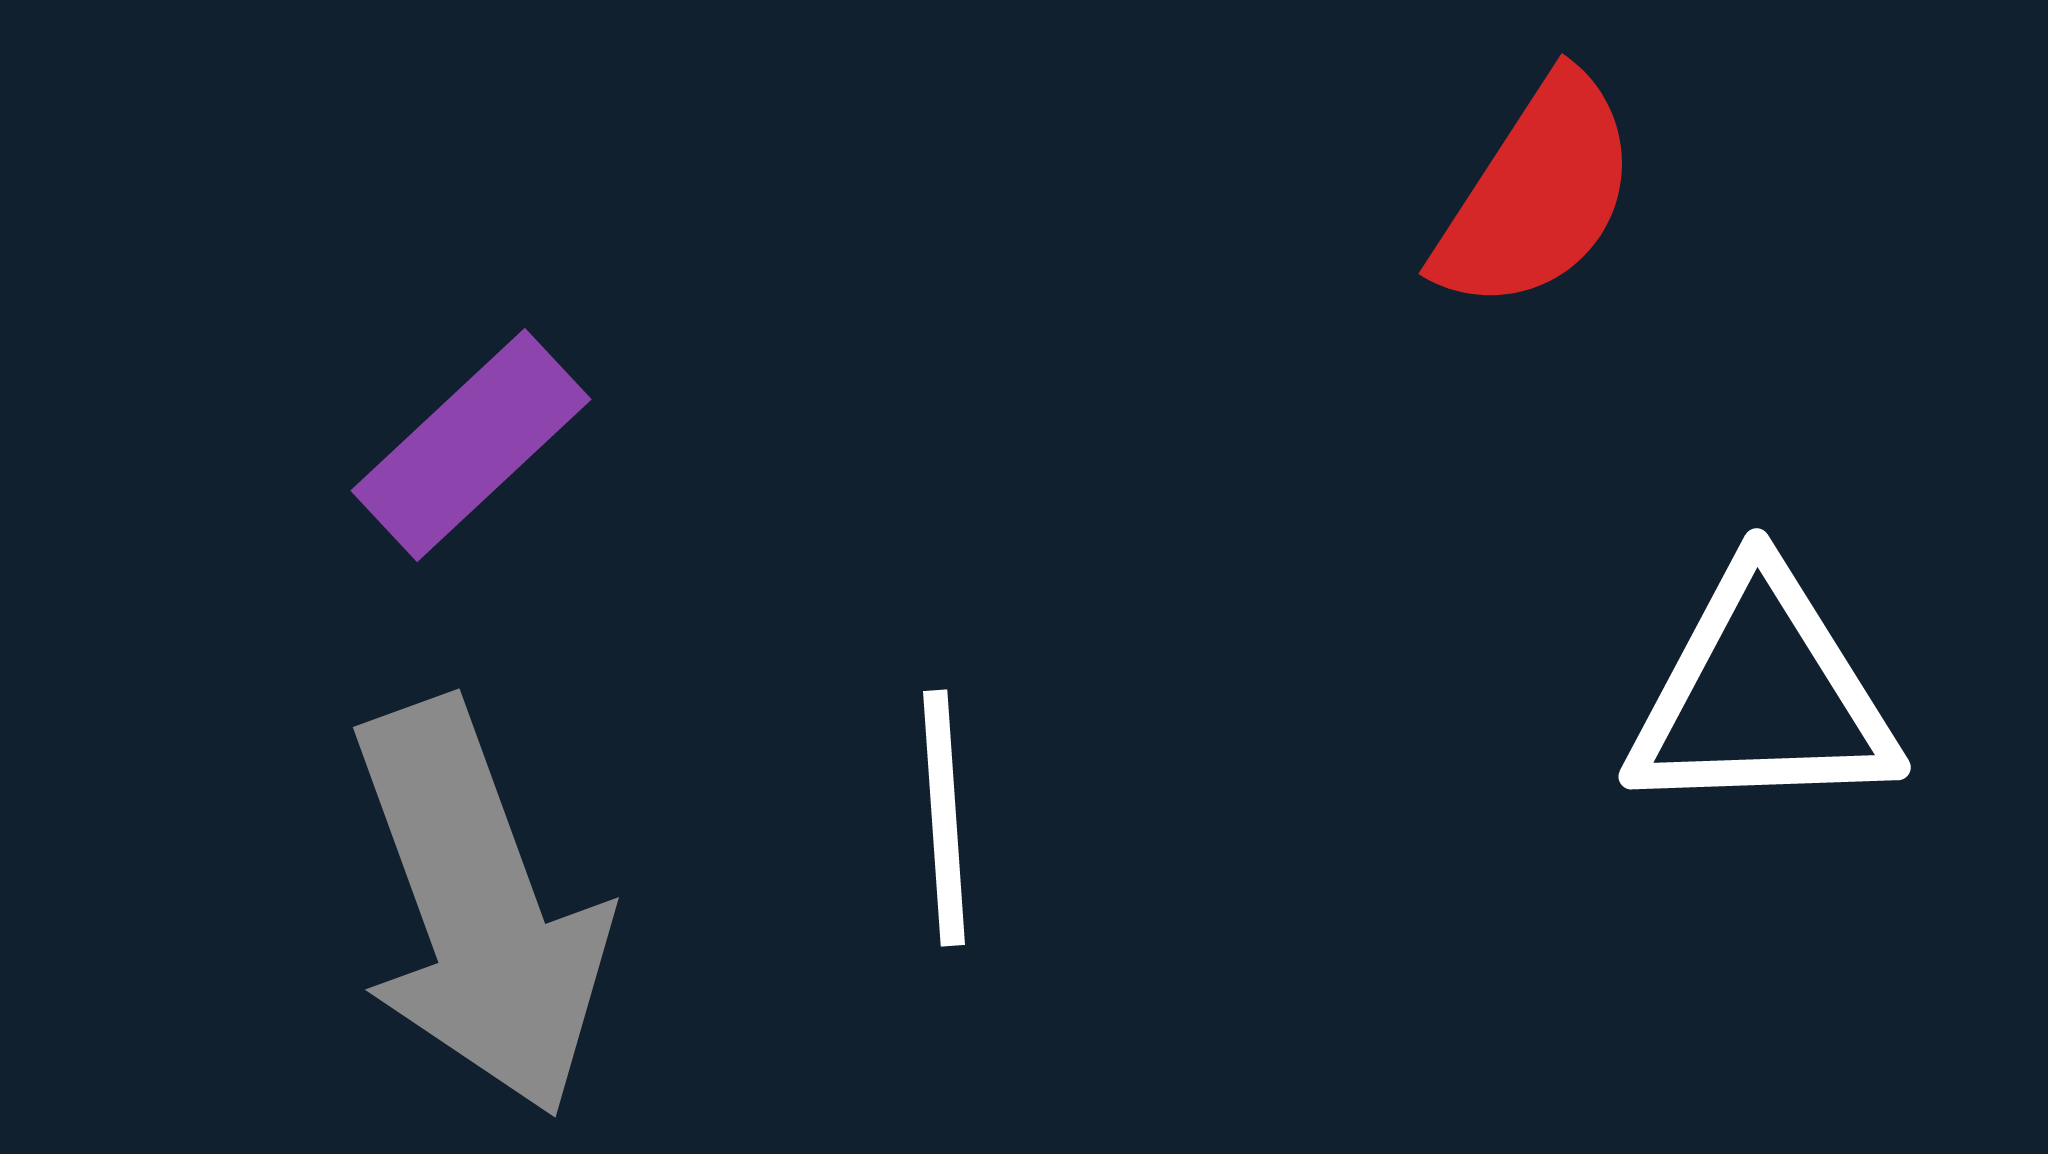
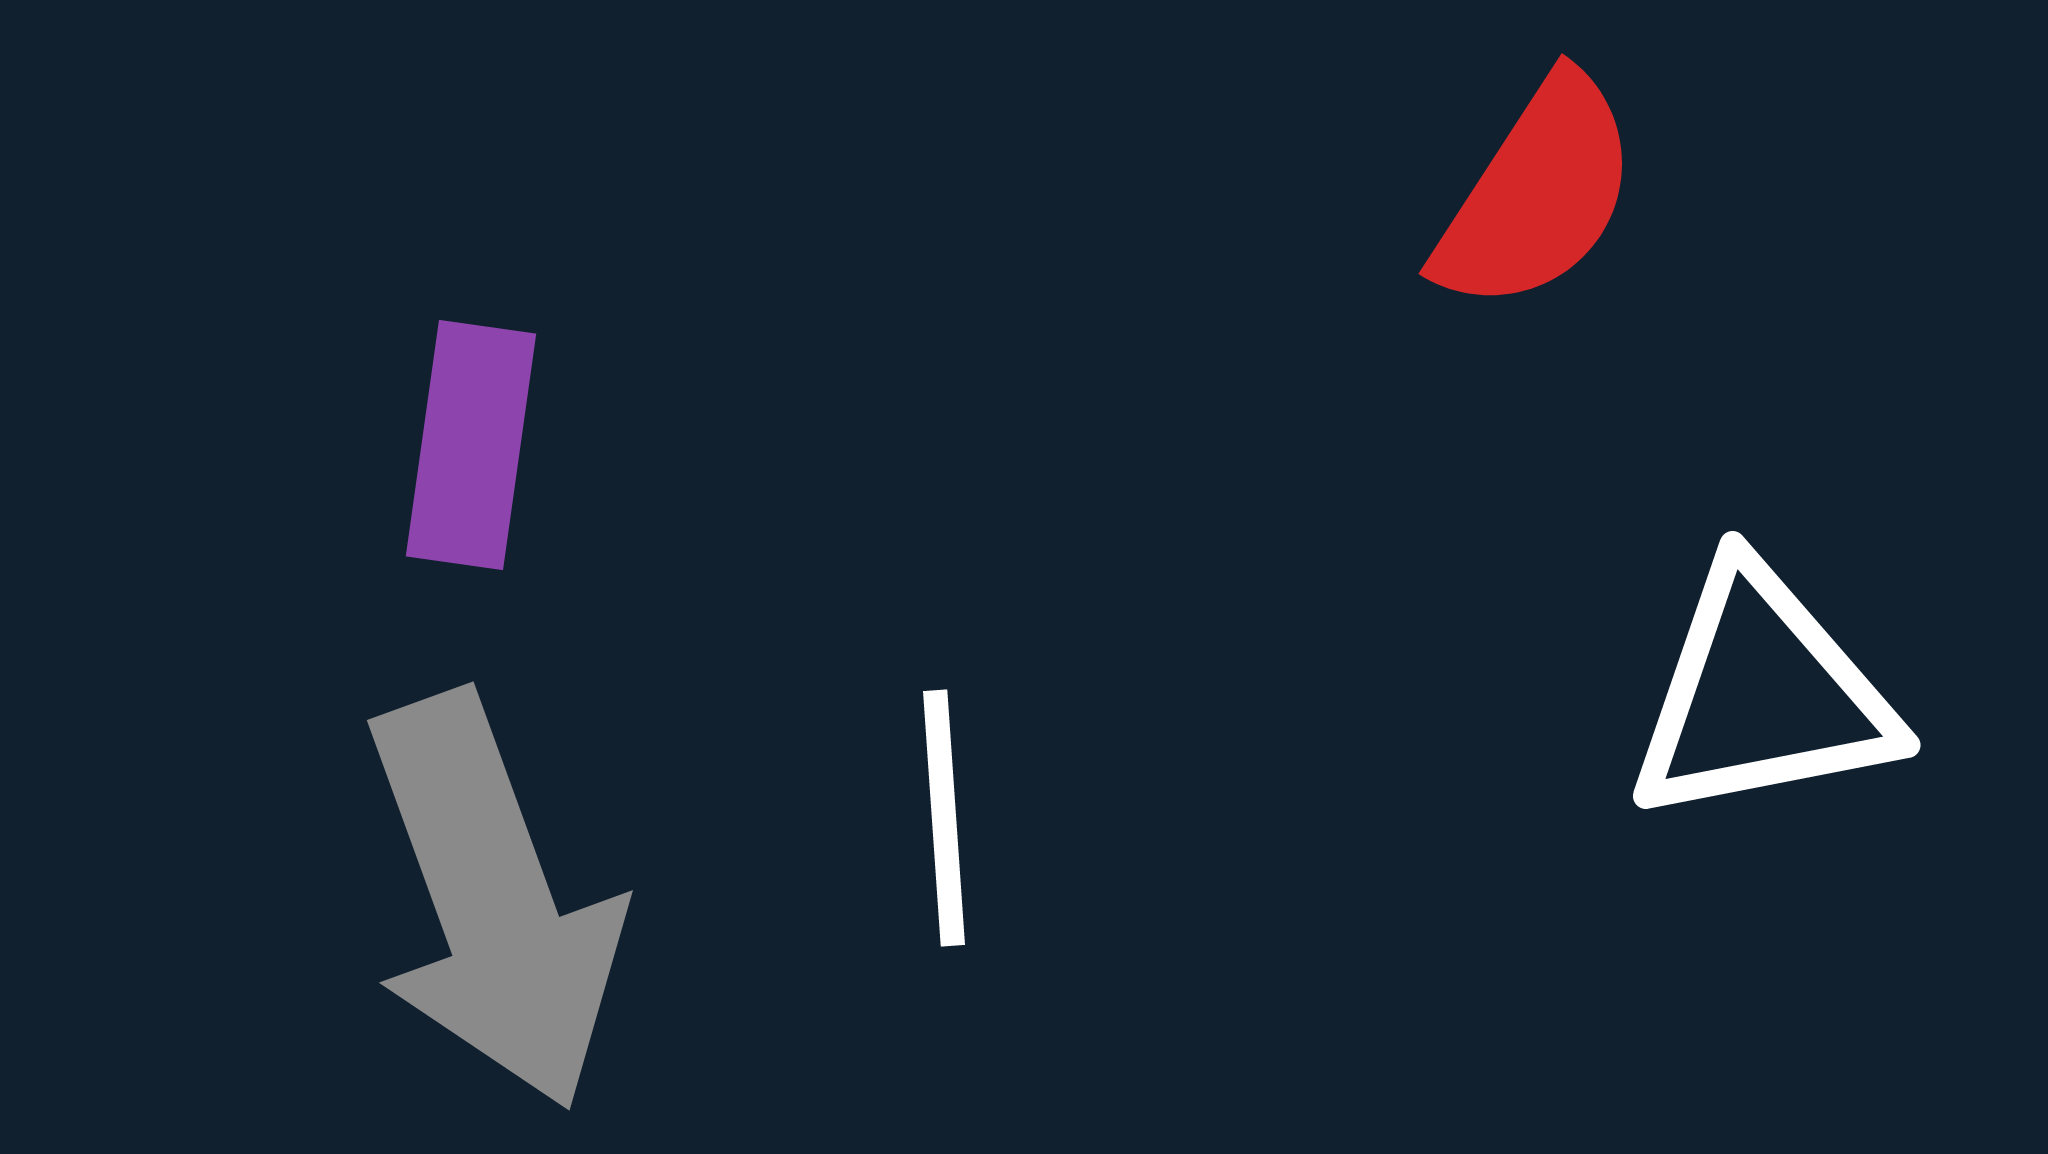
purple rectangle: rotated 39 degrees counterclockwise
white triangle: rotated 9 degrees counterclockwise
gray arrow: moved 14 px right, 7 px up
